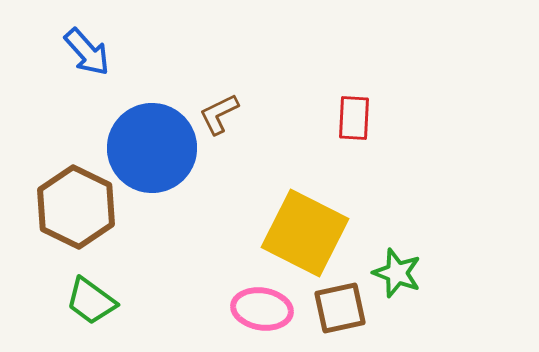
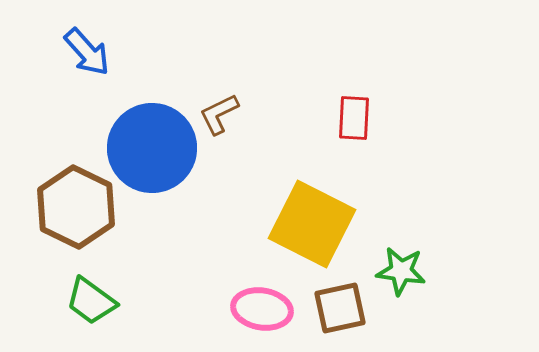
yellow square: moved 7 px right, 9 px up
green star: moved 4 px right, 2 px up; rotated 12 degrees counterclockwise
